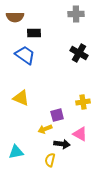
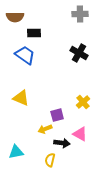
gray cross: moved 4 px right
yellow cross: rotated 32 degrees counterclockwise
black arrow: moved 1 px up
